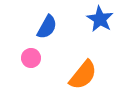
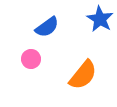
blue semicircle: rotated 25 degrees clockwise
pink circle: moved 1 px down
